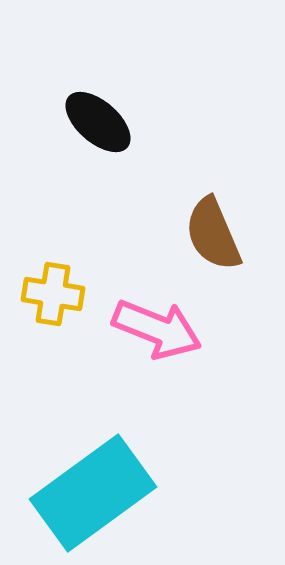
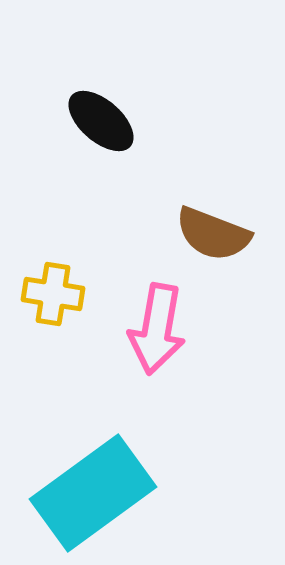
black ellipse: moved 3 px right, 1 px up
brown semicircle: rotated 46 degrees counterclockwise
pink arrow: rotated 78 degrees clockwise
